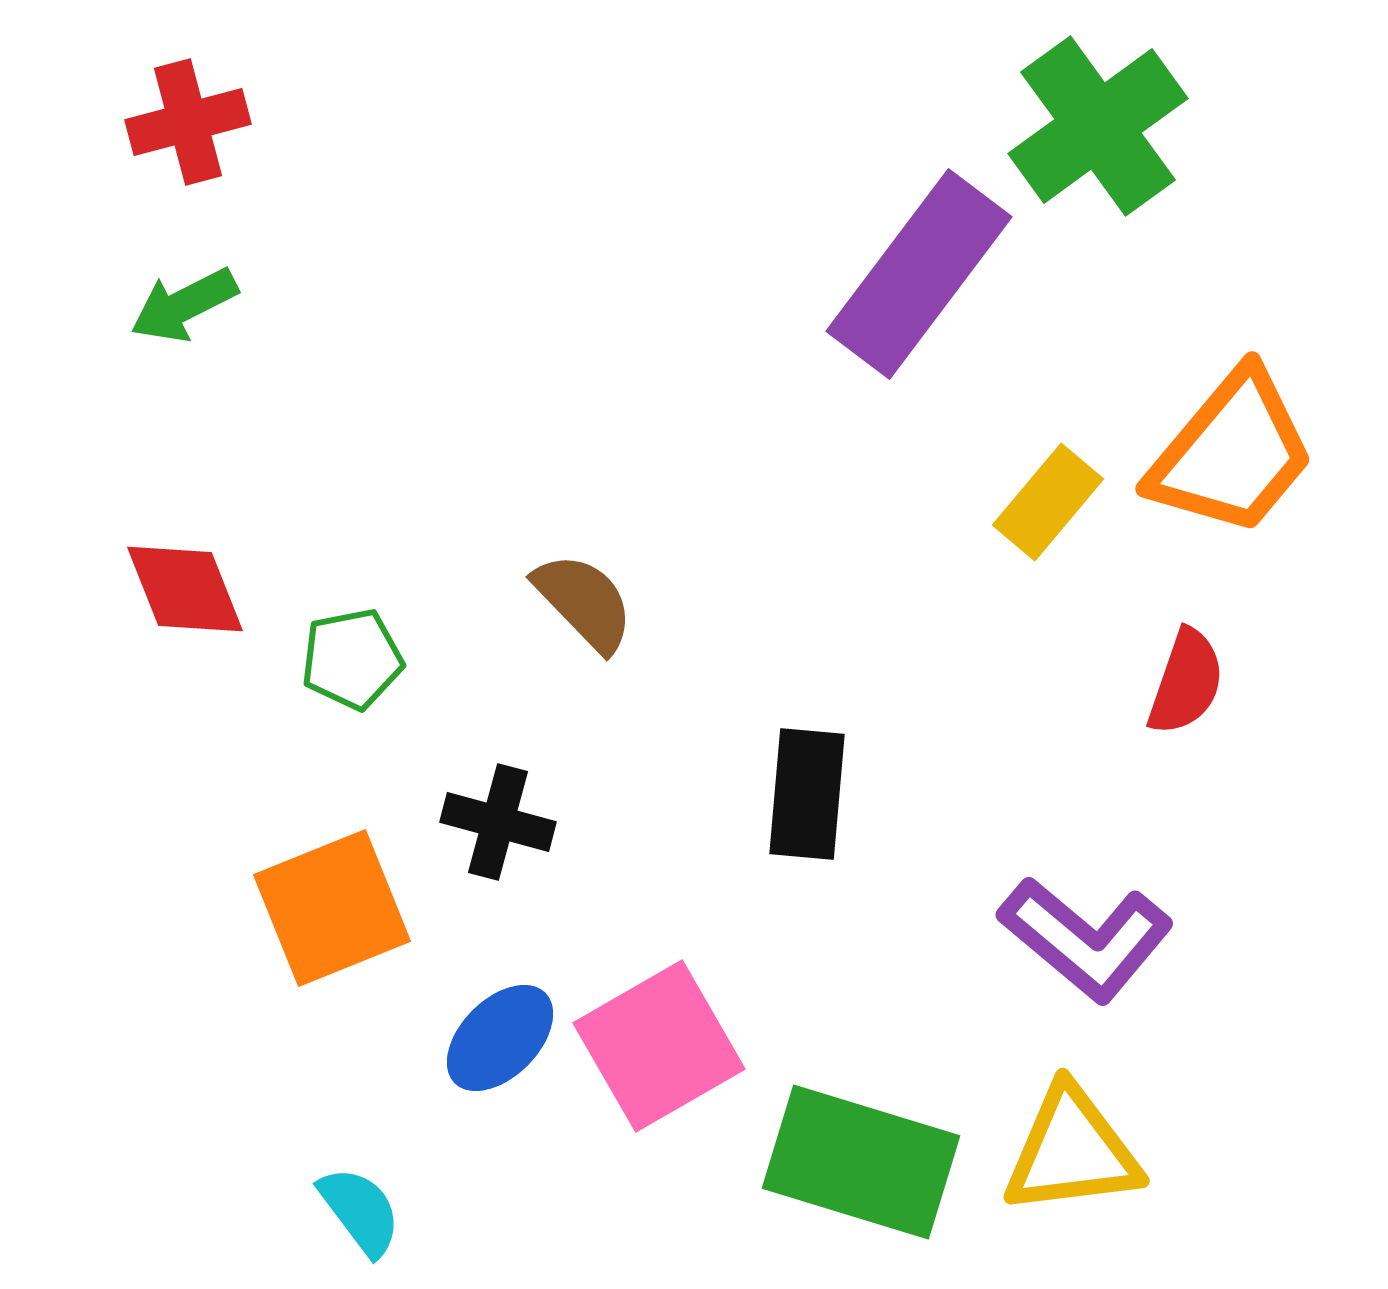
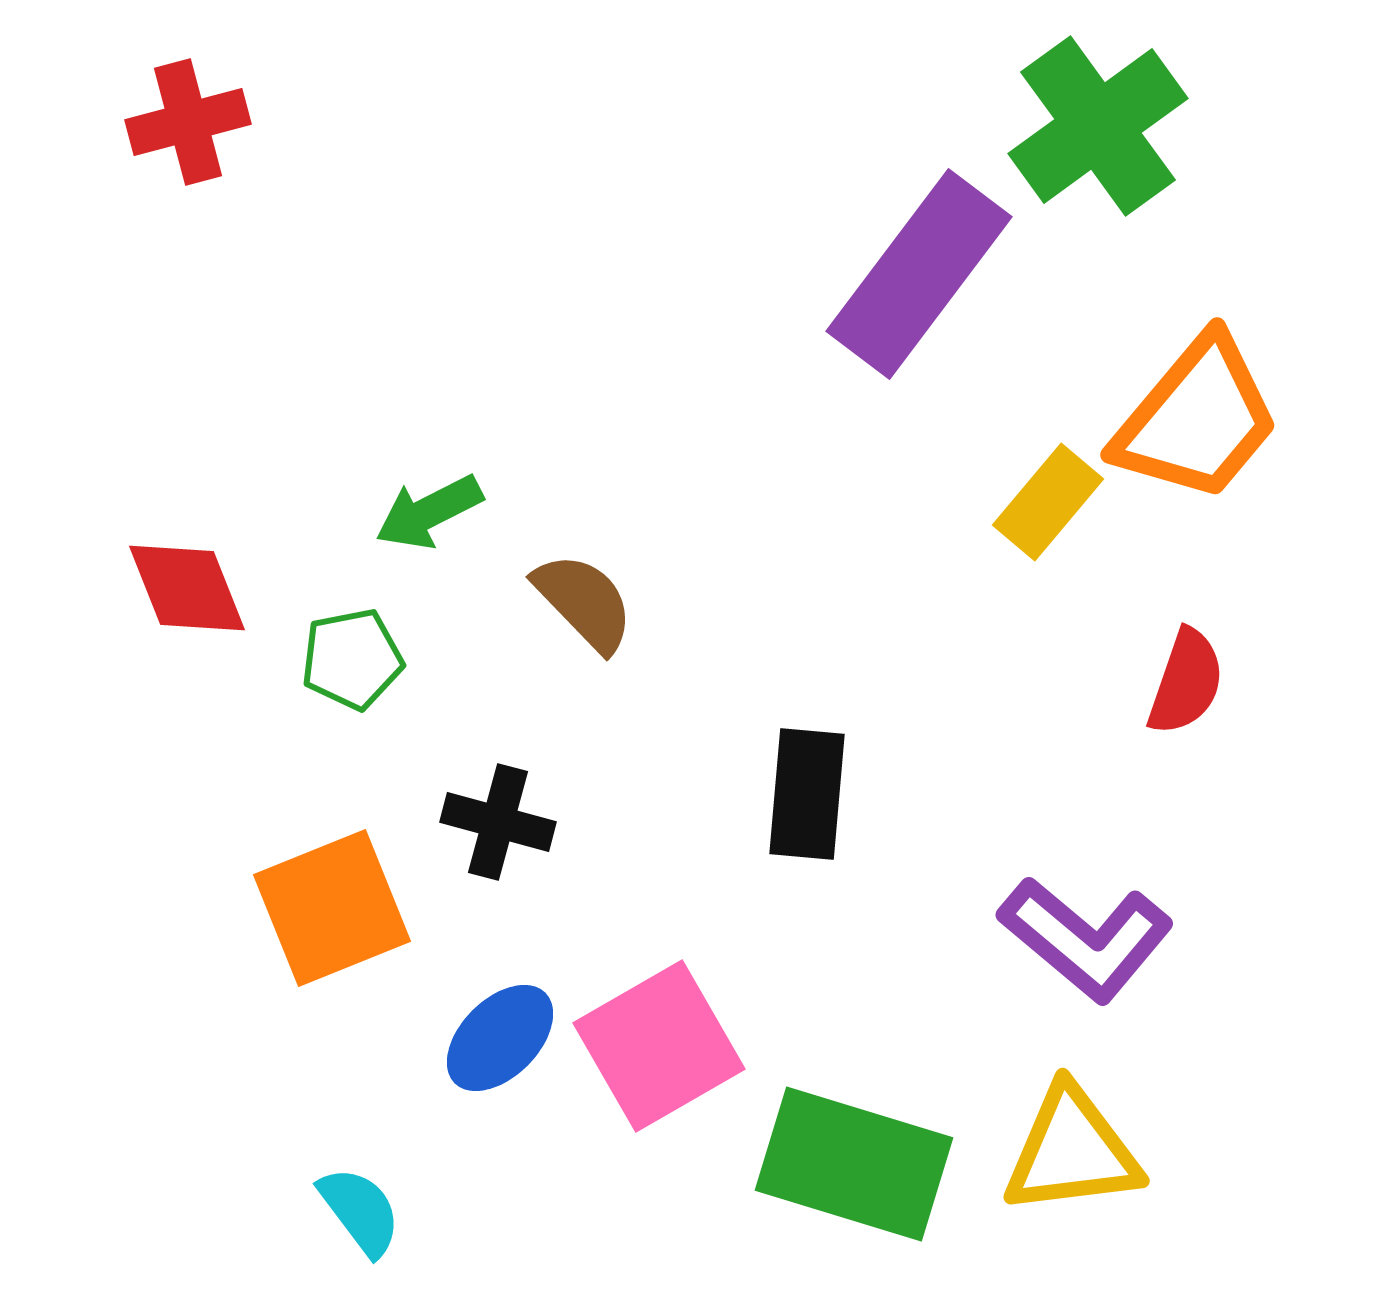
green arrow: moved 245 px right, 207 px down
orange trapezoid: moved 35 px left, 34 px up
red diamond: moved 2 px right, 1 px up
green rectangle: moved 7 px left, 2 px down
